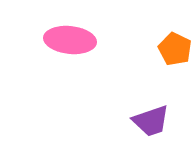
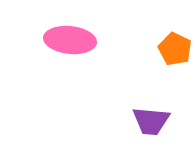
purple trapezoid: rotated 24 degrees clockwise
